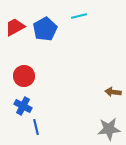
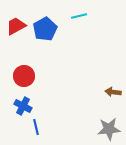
red trapezoid: moved 1 px right, 1 px up
